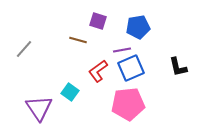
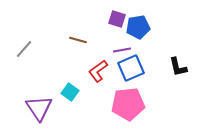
purple square: moved 19 px right, 2 px up
